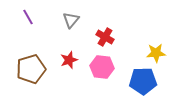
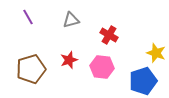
gray triangle: rotated 36 degrees clockwise
red cross: moved 4 px right, 2 px up
yellow star: rotated 24 degrees clockwise
blue pentagon: rotated 16 degrees counterclockwise
